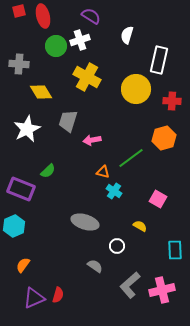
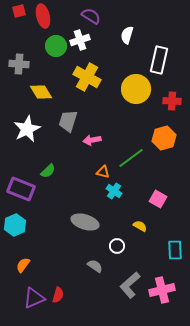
cyan hexagon: moved 1 px right, 1 px up
